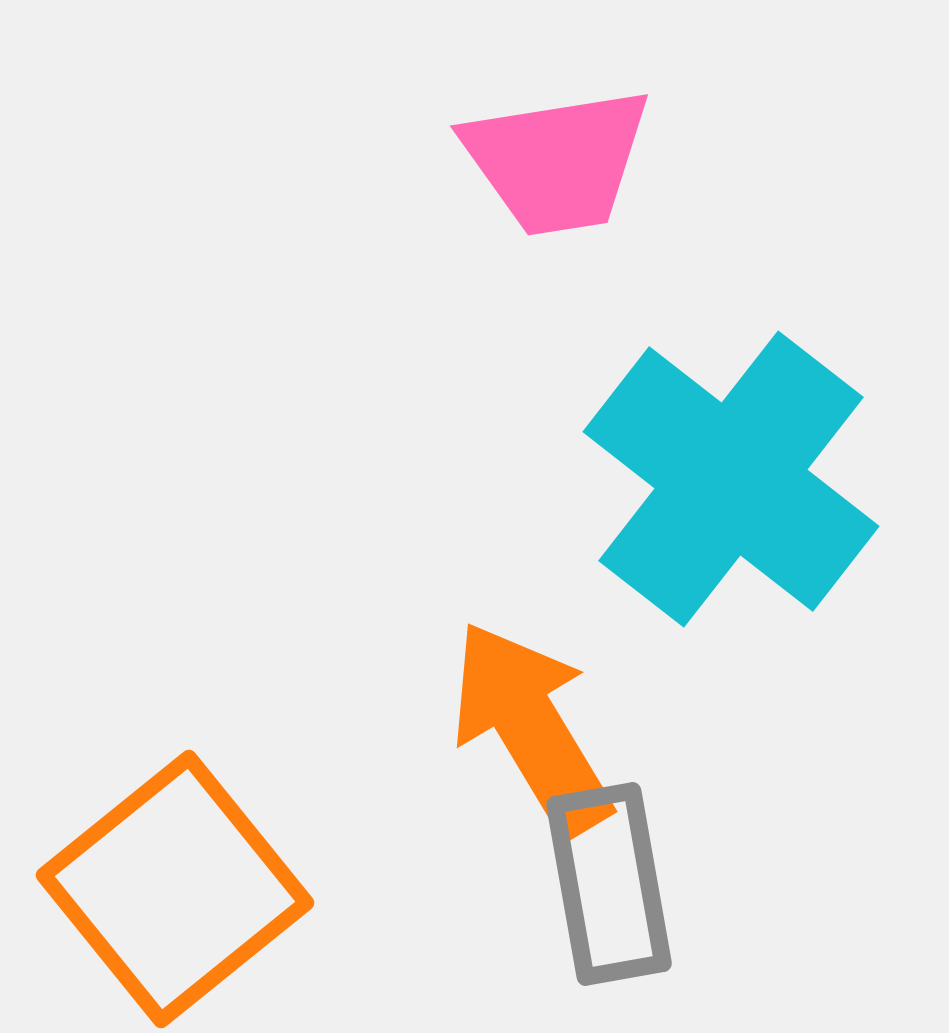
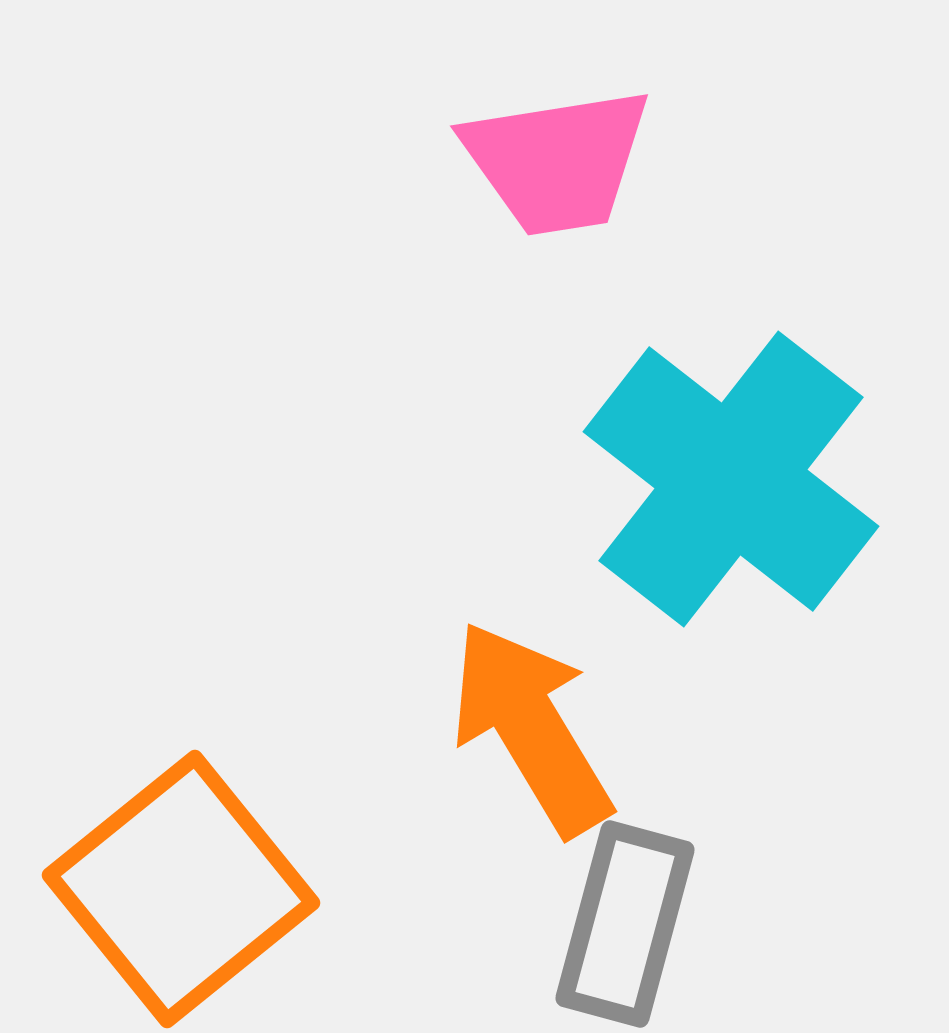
gray rectangle: moved 16 px right, 40 px down; rotated 25 degrees clockwise
orange square: moved 6 px right
